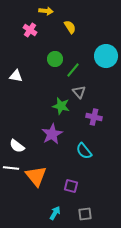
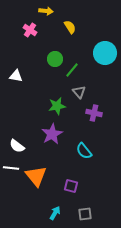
cyan circle: moved 1 px left, 3 px up
green line: moved 1 px left
green star: moved 4 px left; rotated 24 degrees counterclockwise
purple cross: moved 4 px up
